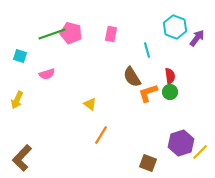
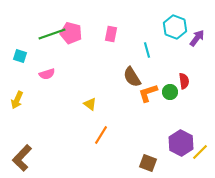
red semicircle: moved 14 px right, 5 px down
purple hexagon: rotated 15 degrees counterclockwise
